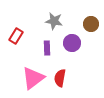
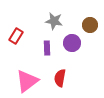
brown circle: moved 1 px left, 1 px down
pink triangle: moved 6 px left, 3 px down
